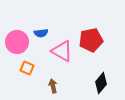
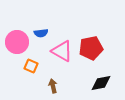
red pentagon: moved 8 px down
orange square: moved 4 px right, 2 px up
black diamond: rotated 40 degrees clockwise
